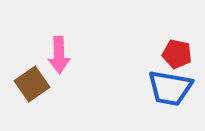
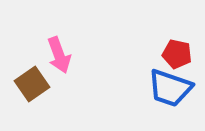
pink arrow: rotated 18 degrees counterclockwise
blue trapezoid: rotated 9 degrees clockwise
